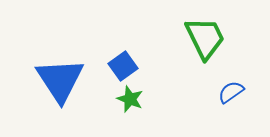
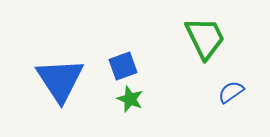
blue square: rotated 16 degrees clockwise
